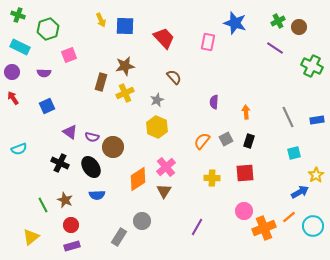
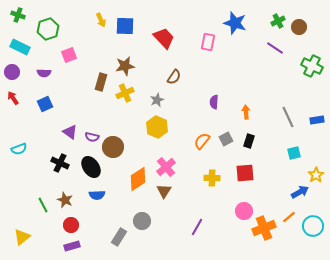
brown semicircle at (174, 77): rotated 77 degrees clockwise
blue square at (47, 106): moved 2 px left, 2 px up
yellow triangle at (31, 237): moved 9 px left
